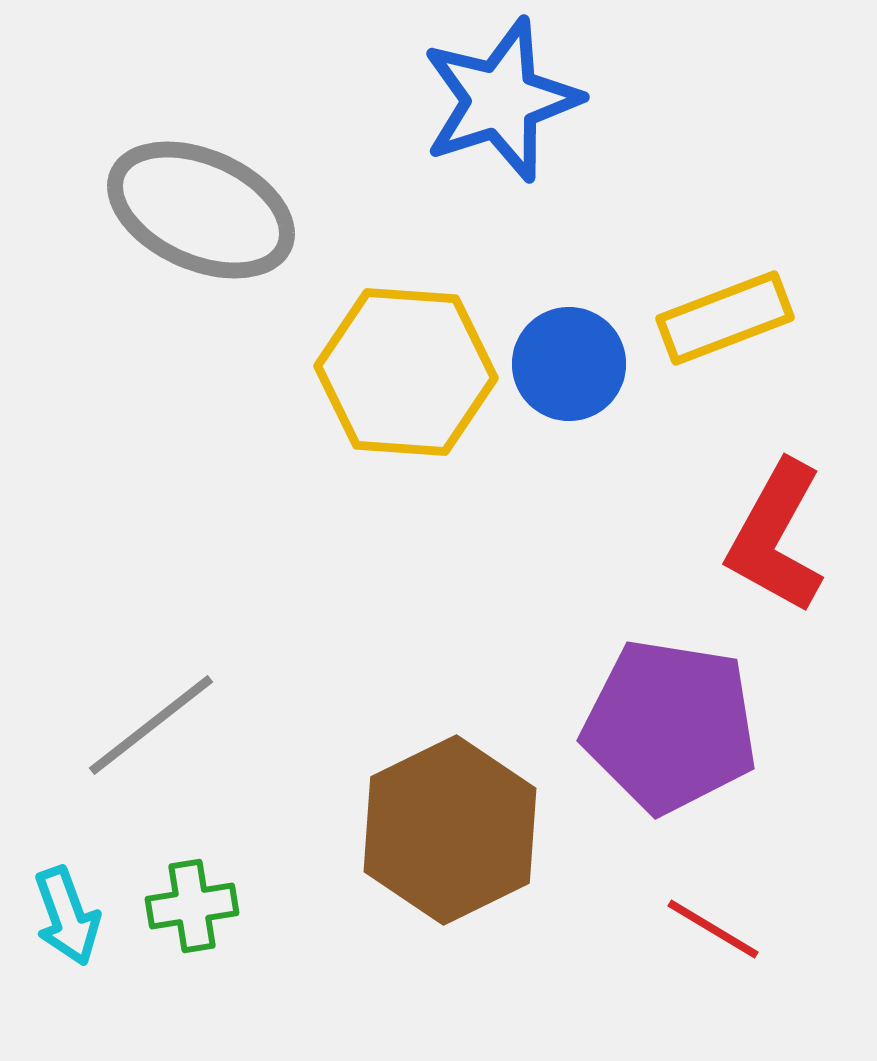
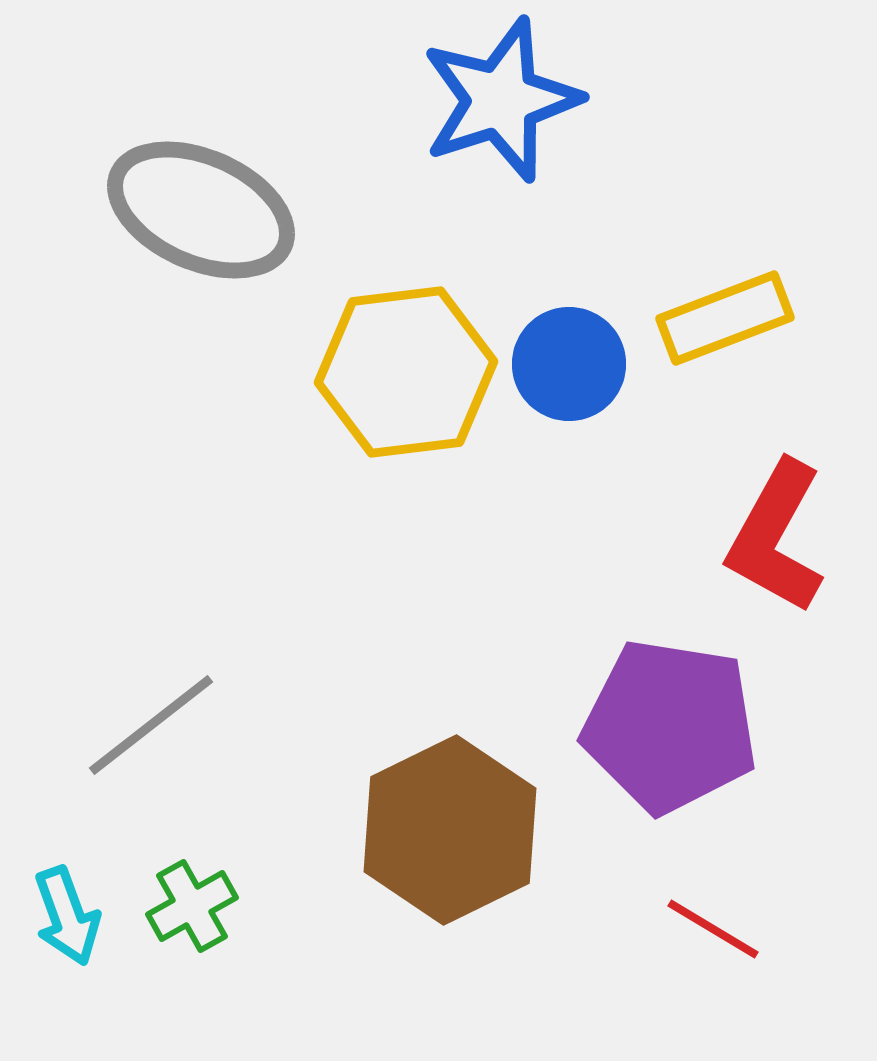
yellow hexagon: rotated 11 degrees counterclockwise
green cross: rotated 20 degrees counterclockwise
